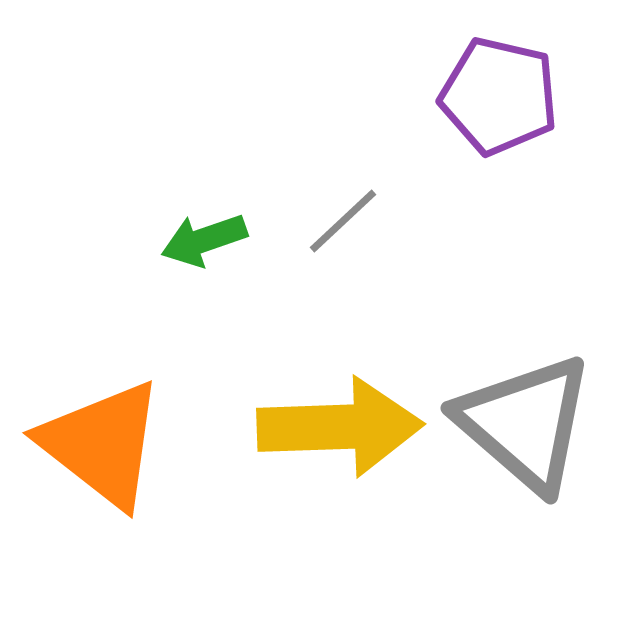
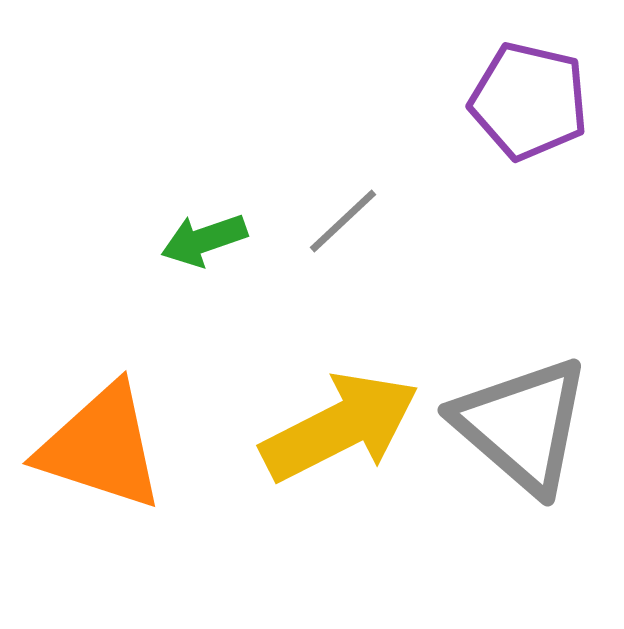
purple pentagon: moved 30 px right, 5 px down
gray triangle: moved 3 px left, 2 px down
yellow arrow: rotated 25 degrees counterclockwise
orange triangle: moved 1 px left, 3 px down; rotated 20 degrees counterclockwise
